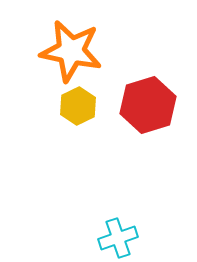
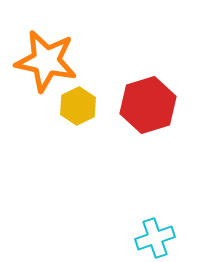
orange star: moved 25 px left, 10 px down
cyan cross: moved 37 px right
